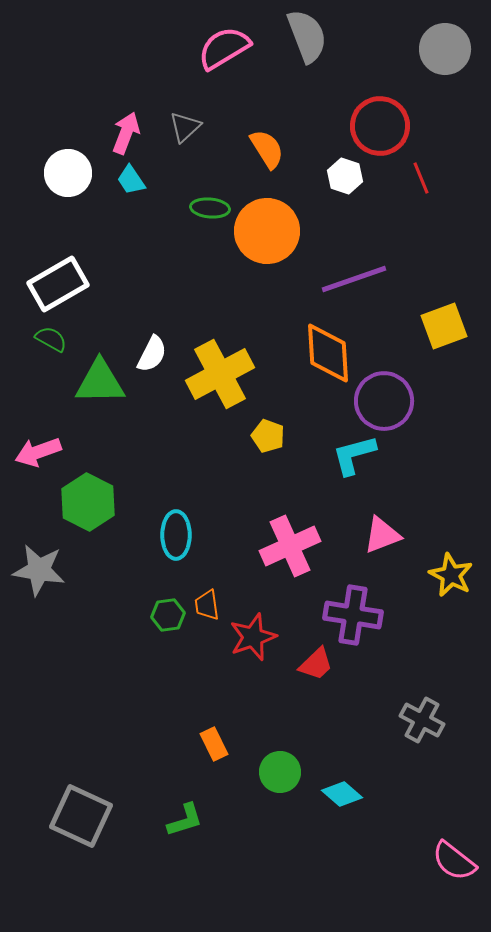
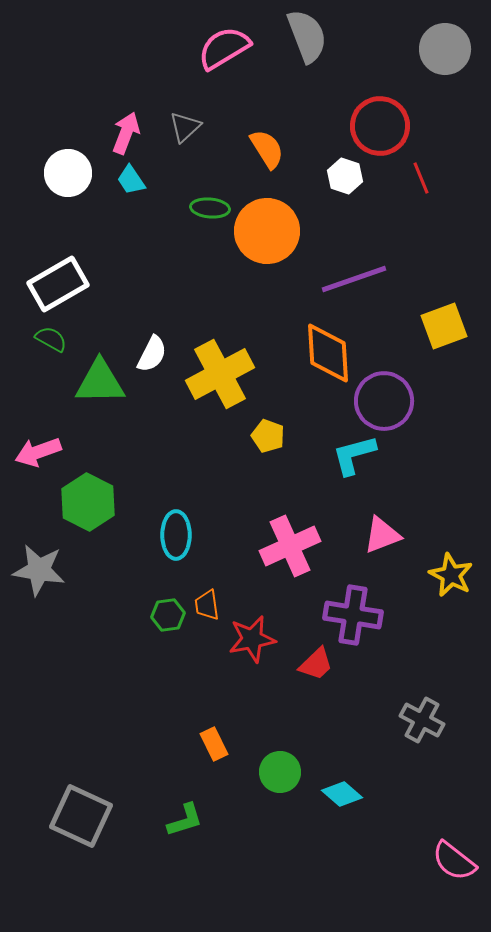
red star at (253, 637): moved 1 px left, 2 px down; rotated 9 degrees clockwise
